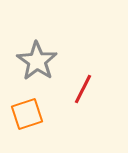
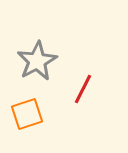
gray star: rotated 9 degrees clockwise
